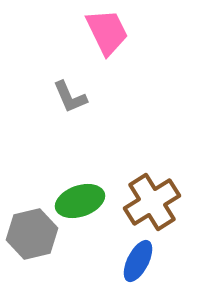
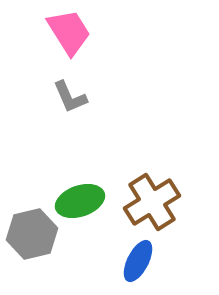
pink trapezoid: moved 38 px left; rotated 6 degrees counterclockwise
